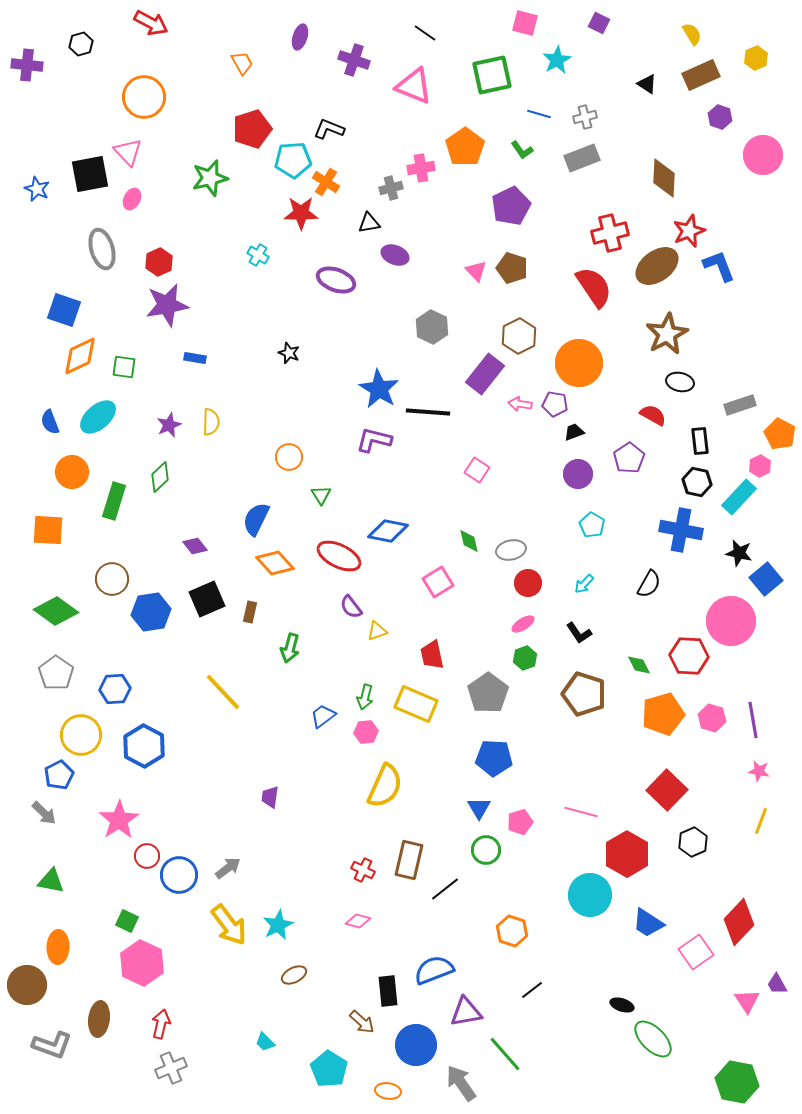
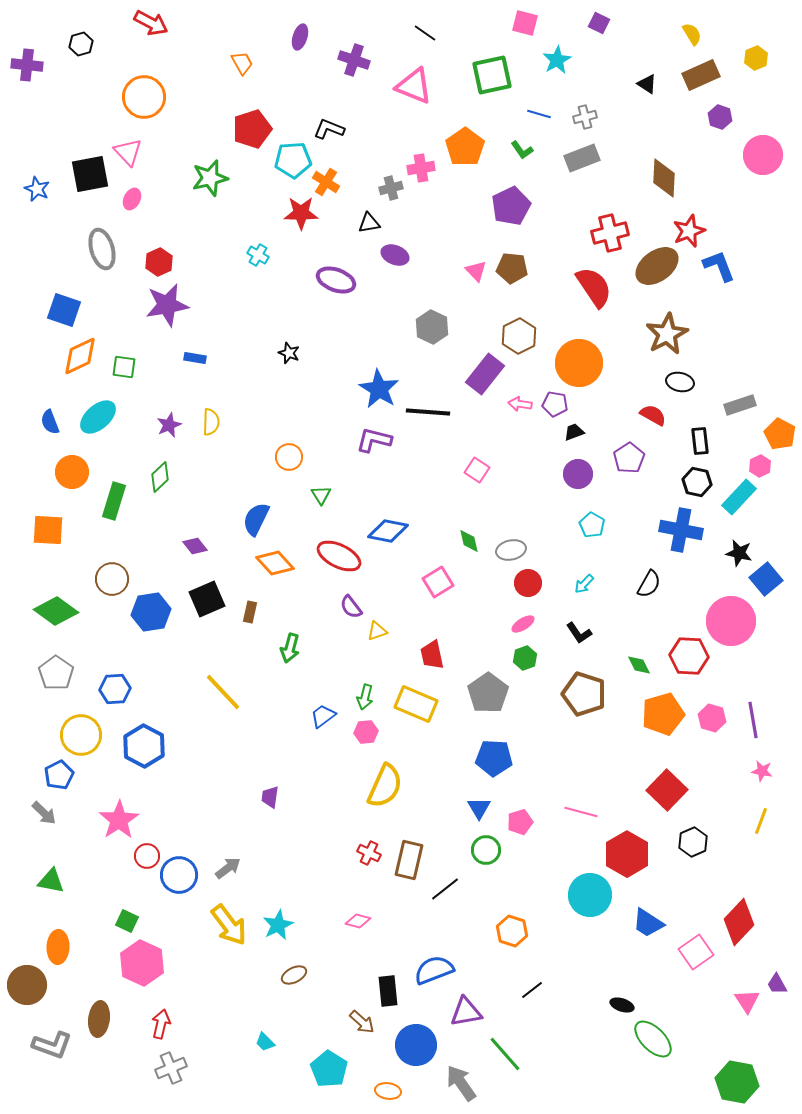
brown pentagon at (512, 268): rotated 12 degrees counterclockwise
pink star at (759, 771): moved 3 px right
red cross at (363, 870): moved 6 px right, 17 px up
